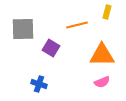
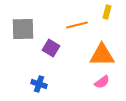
pink semicircle: rotated 14 degrees counterclockwise
